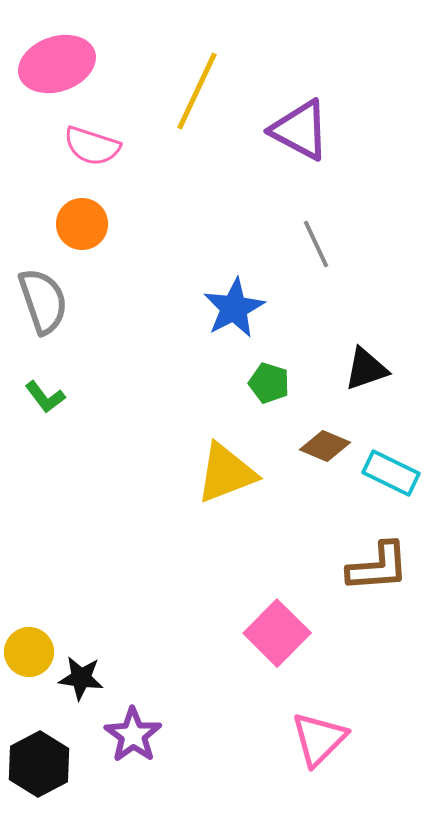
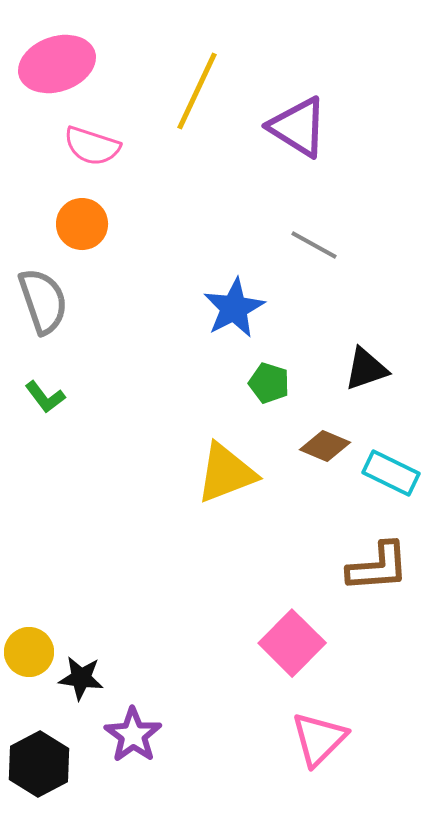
purple triangle: moved 2 px left, 3 px up; rotated 4 degrees clockwise
gray line: moved 2 px left, 1 px down; rotated 36 degrees counterclockwise
pink square: moved 15 px right, 10 px down
